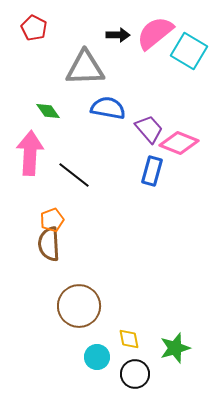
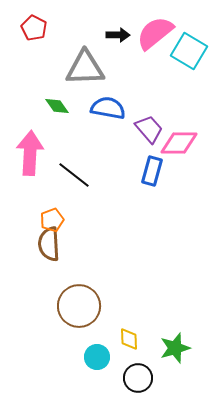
green diamond: moved 9 px right, 5 px up
pink diamond: rotated 21 degrees counterclockwise
yellow diamond: rotated 10 degrees clockwise
black circle: moved 3 px right, 4 px down
